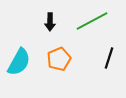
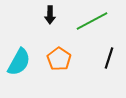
black arrow: moved 7 px up
orange pentagon: rotated 15 degrees counterclockwise
